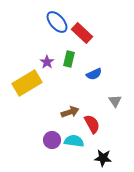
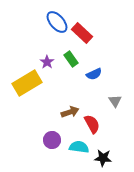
green rectangle: moved 2 px right; rotated 49 degrees counterclockwise
cyan semicircle: moved 5 px right, 6 px down
